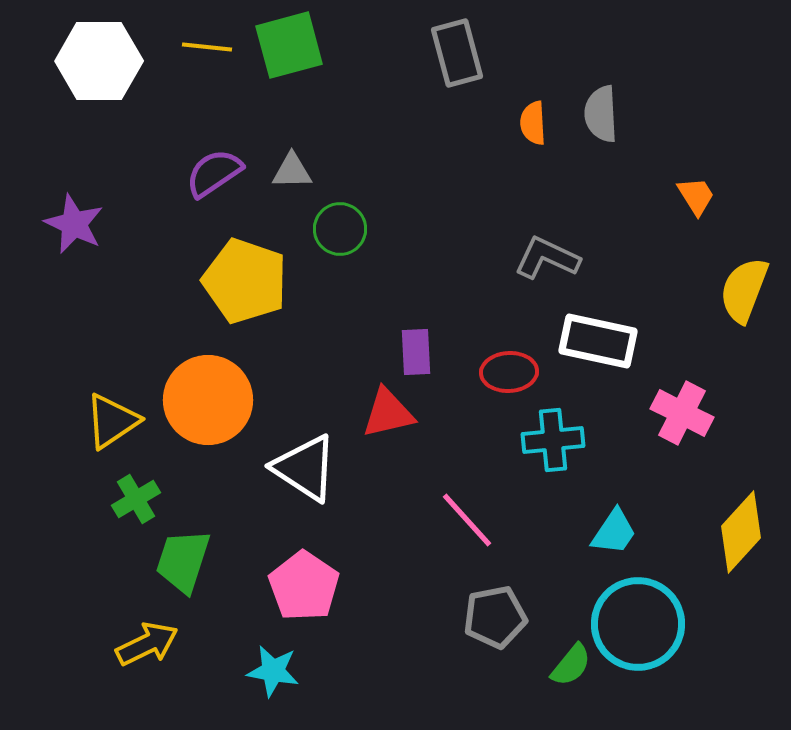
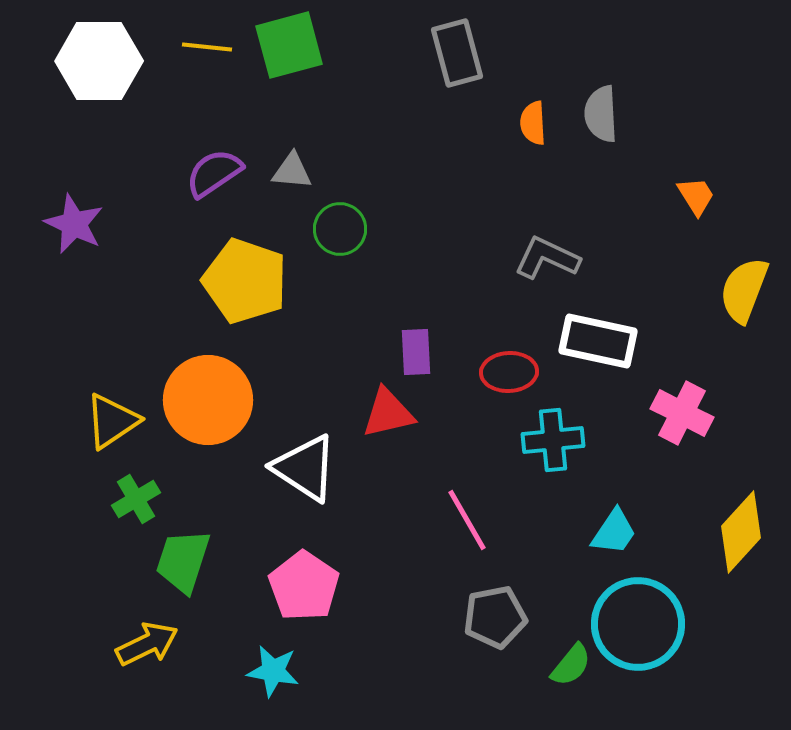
gray triangle: rotated 6 degrees clockwise
pink line: rotated 12 degrees clockwise
